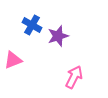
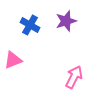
blue cross: moved 2 px left
purple star: moved 8 px right, 15 px up
